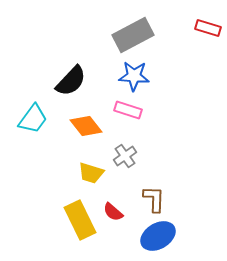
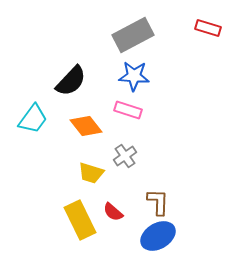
brown L-shape: moved 4 px right, 3 px down
